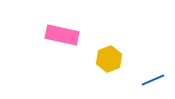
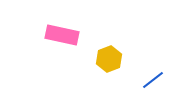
blue line: rotated 15 degrees counterclockwise
